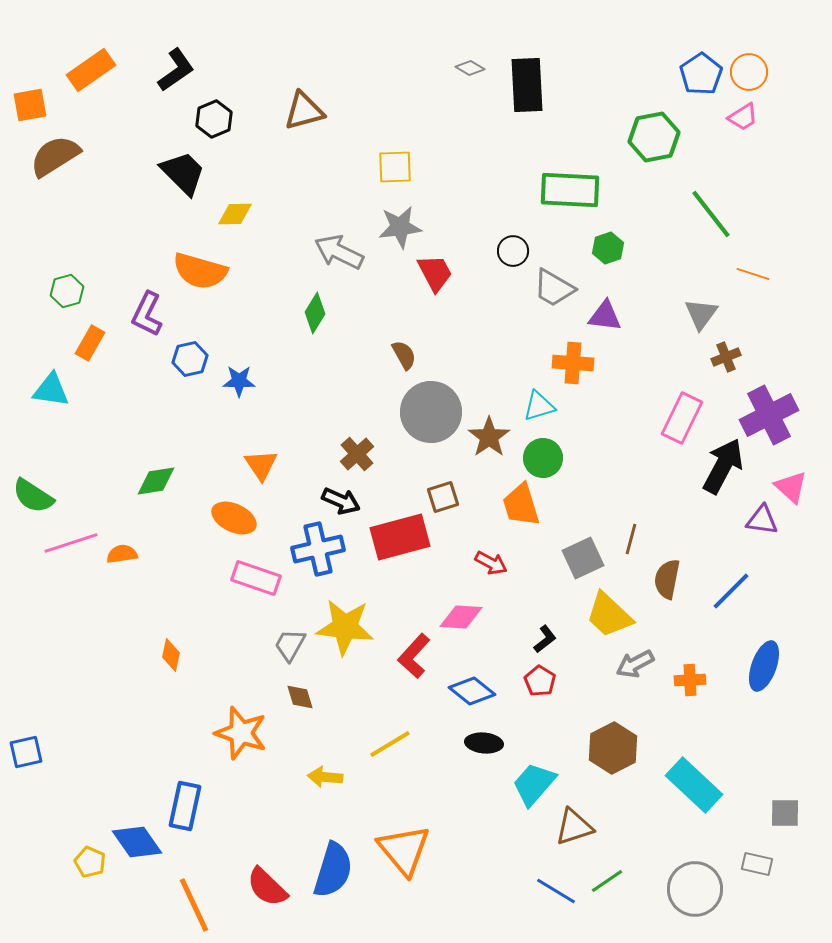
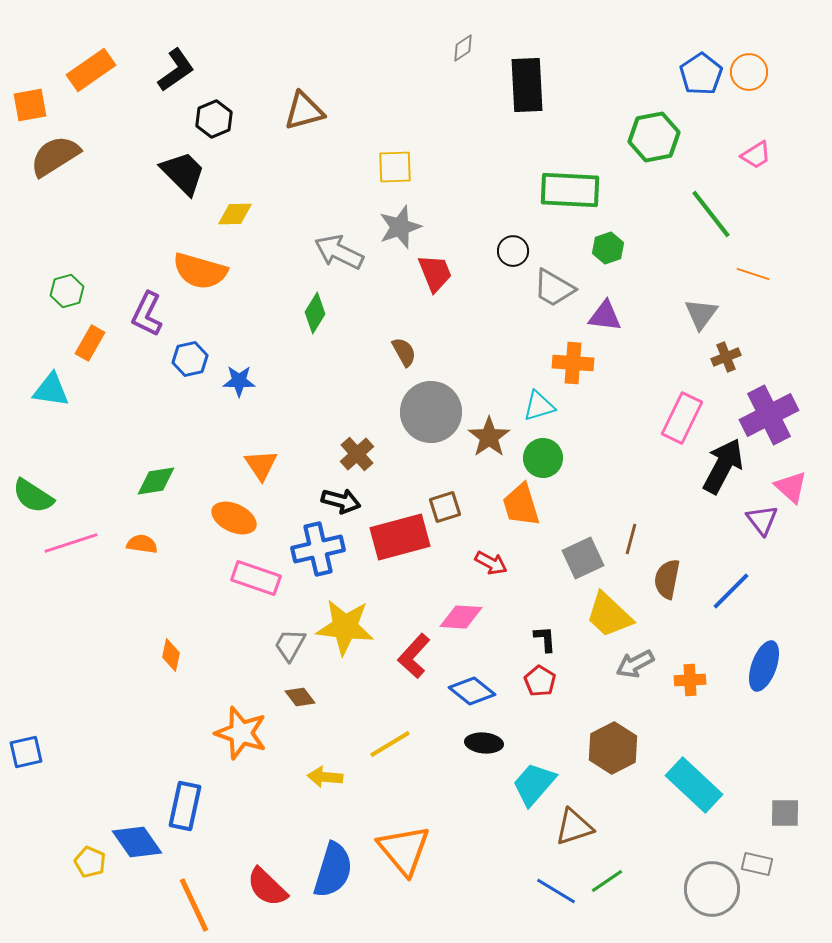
gray diamond at (470, 68): moved 7 px left, 20 px up; rotated 64 degrees counterclockwise
pink trapezoid at (743, 117): moved 13 px right, 38 px down
gray star at (400, 227): rotated 12 degrees counterclockwise
red trapezoid at (435, 273): rotated 6 degrees clockwise
brown semicircle at (404, 355): moved 3 px up
brown square at (443, 497): moved 2 px right, 10 px down
black arrow at (341, 501): rotated 9 degrees counterclockwise
purple triangle at (762, 520): rotated 44 degrees clockwise
orange semicircle at (122, 554): moved 20 px right, 10 px up; rotated 16 degrees clockwise
black L-shape at (545, 639): rotated 56 degrees counterclockwise
brown diamond at (300, 697): rotated 20 degrees counterclockwise
gray circle at (695, 889): moved 17 px right
